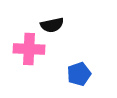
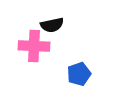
pink cross: moved 5 px right, 3 px up
